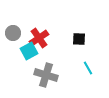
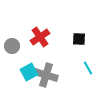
gray circle: moved 1 px left, 13 px down
red cross: moved 1 px right, 1 px up
cyan square: moved 21 px down
